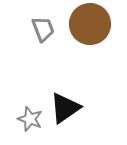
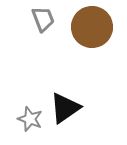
brown circle: moved 2 px right, 3 px down
gray trapezoid: moved 10 px up
